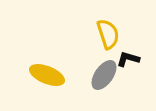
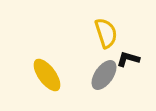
yellow semicircle: moved 2 px left, 1 px up
yellow ellipse: rotated 32 degrees clockwise
